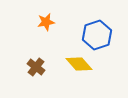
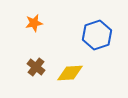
orange star: moved 12 px left, 1 px down
yellow diamond: moved 9 px left, 9 px down; rotated 52 degrees counterclockwise
